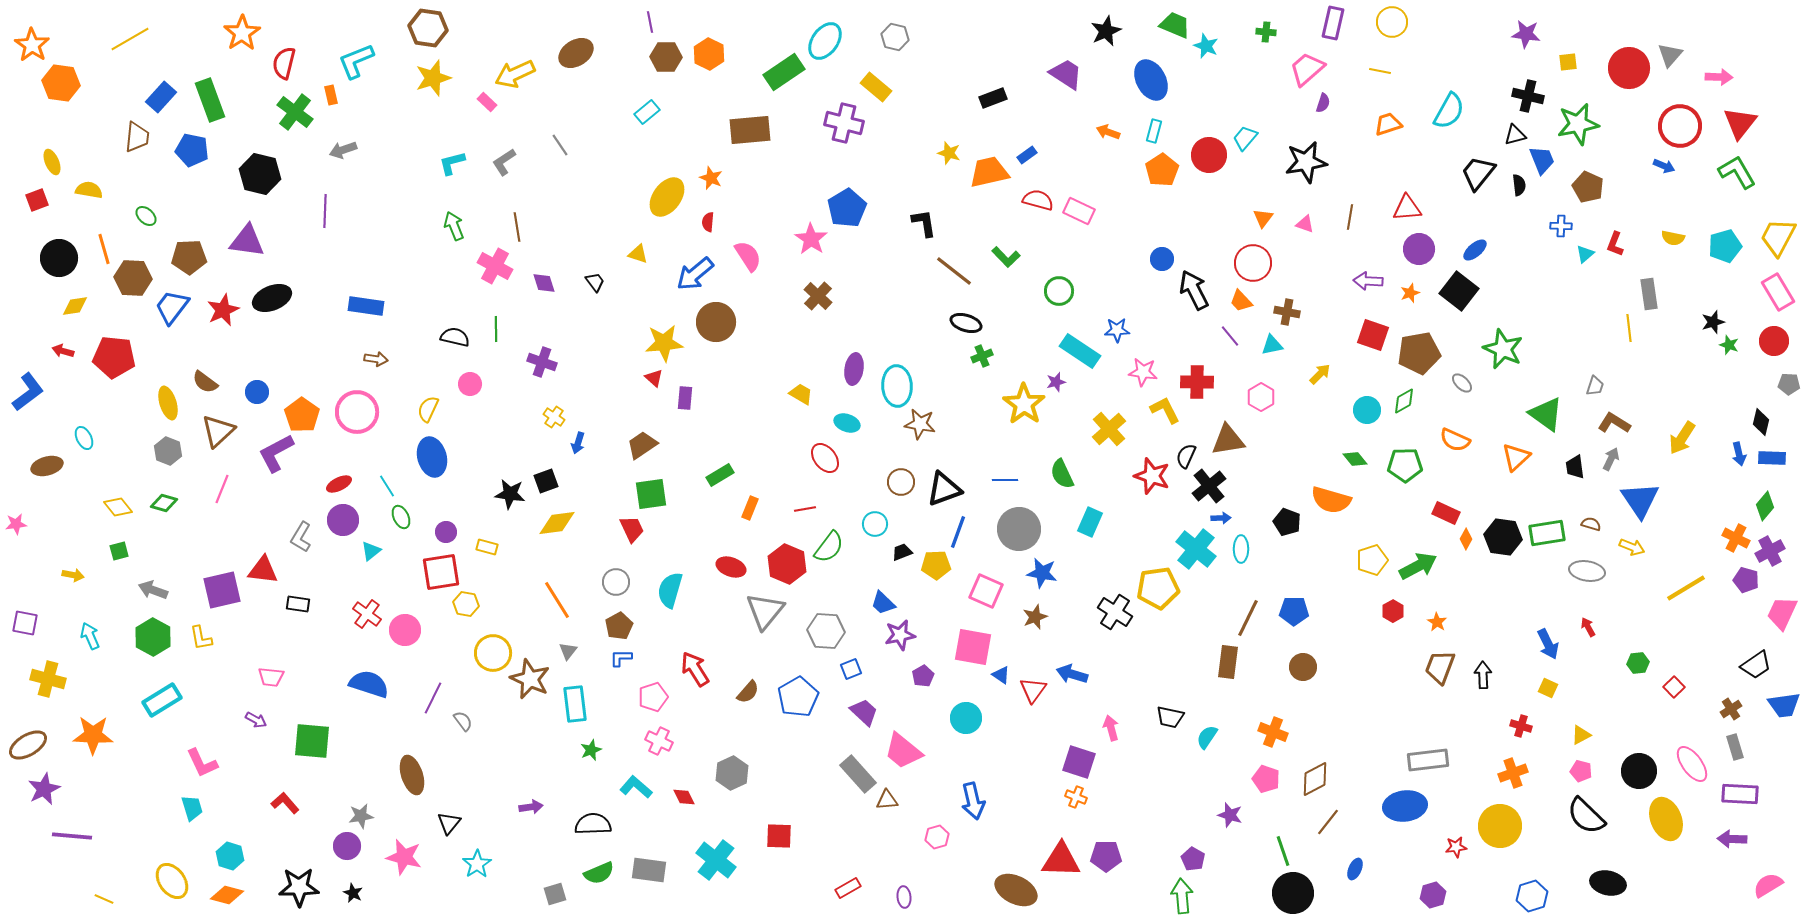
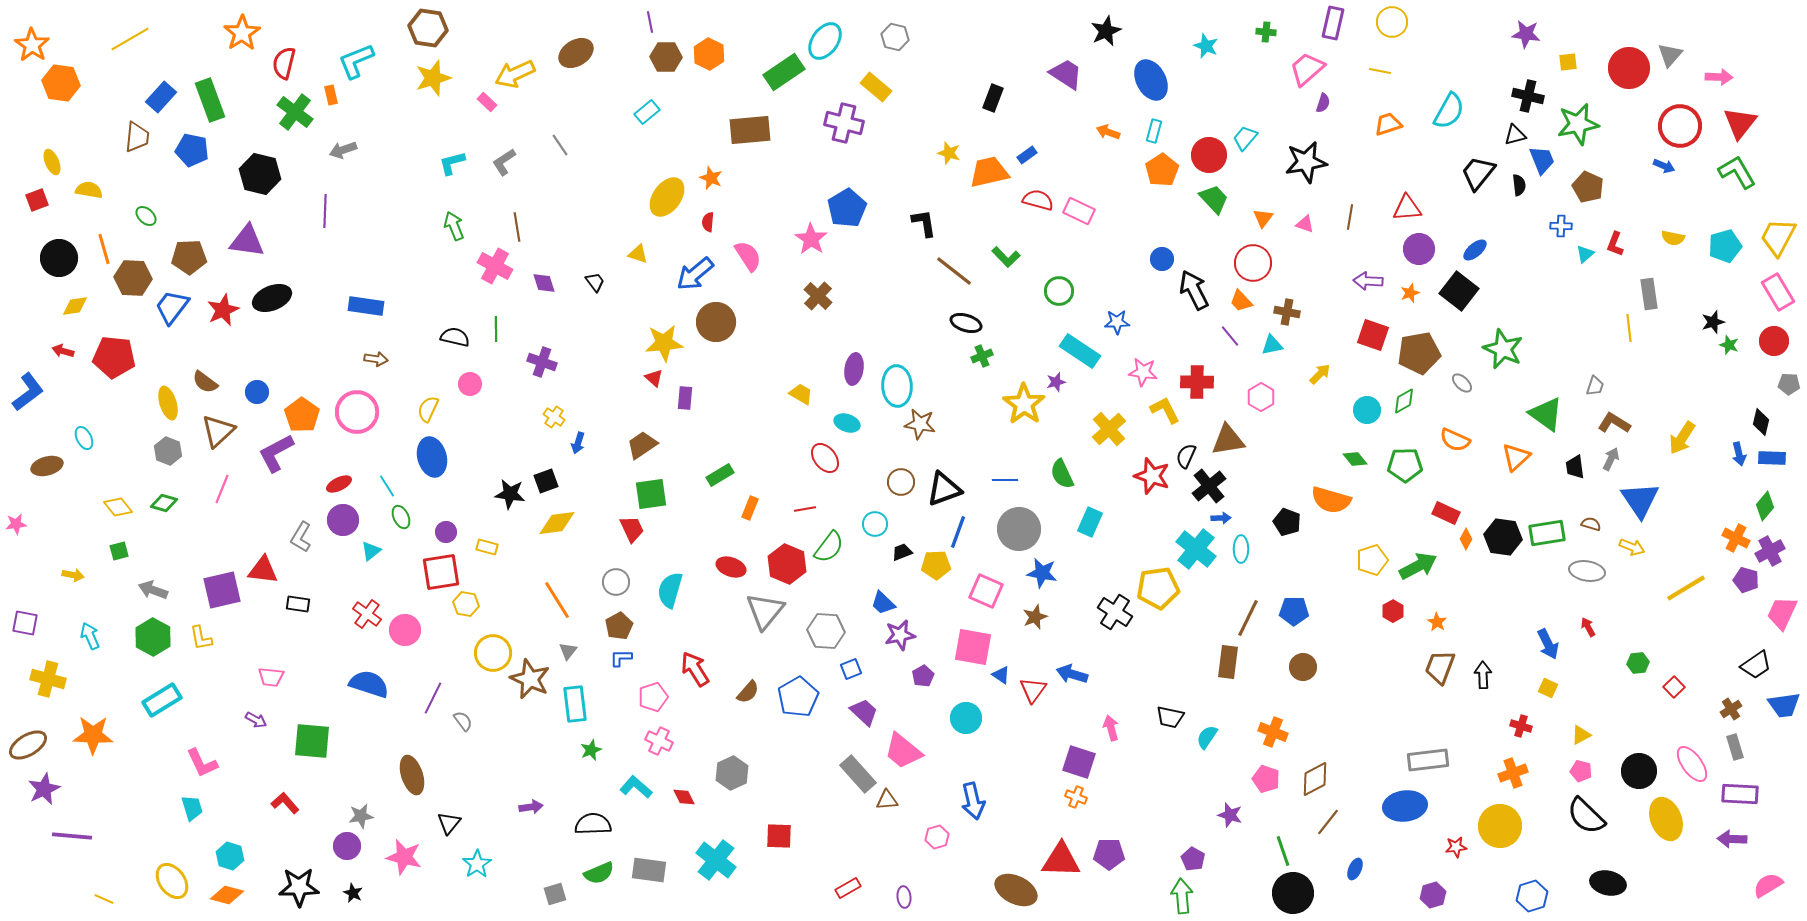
green trapezoid at (1175, 25): moved 39 px right, 174 px down; rotated 24 degrees clockwise
black rectangle at (993, 98): rotated 48 degrees counterclockwise
blue star at (1117, 330): moved 8 px up
purple pentagon at (1106, 856): moved 3 px right, 2 px up
